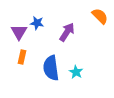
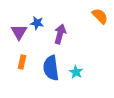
purple arrow: moved 7 px left, 2 px down; rotated 18 degrees counterclockwise
orange rectangle: moved 5 px down
